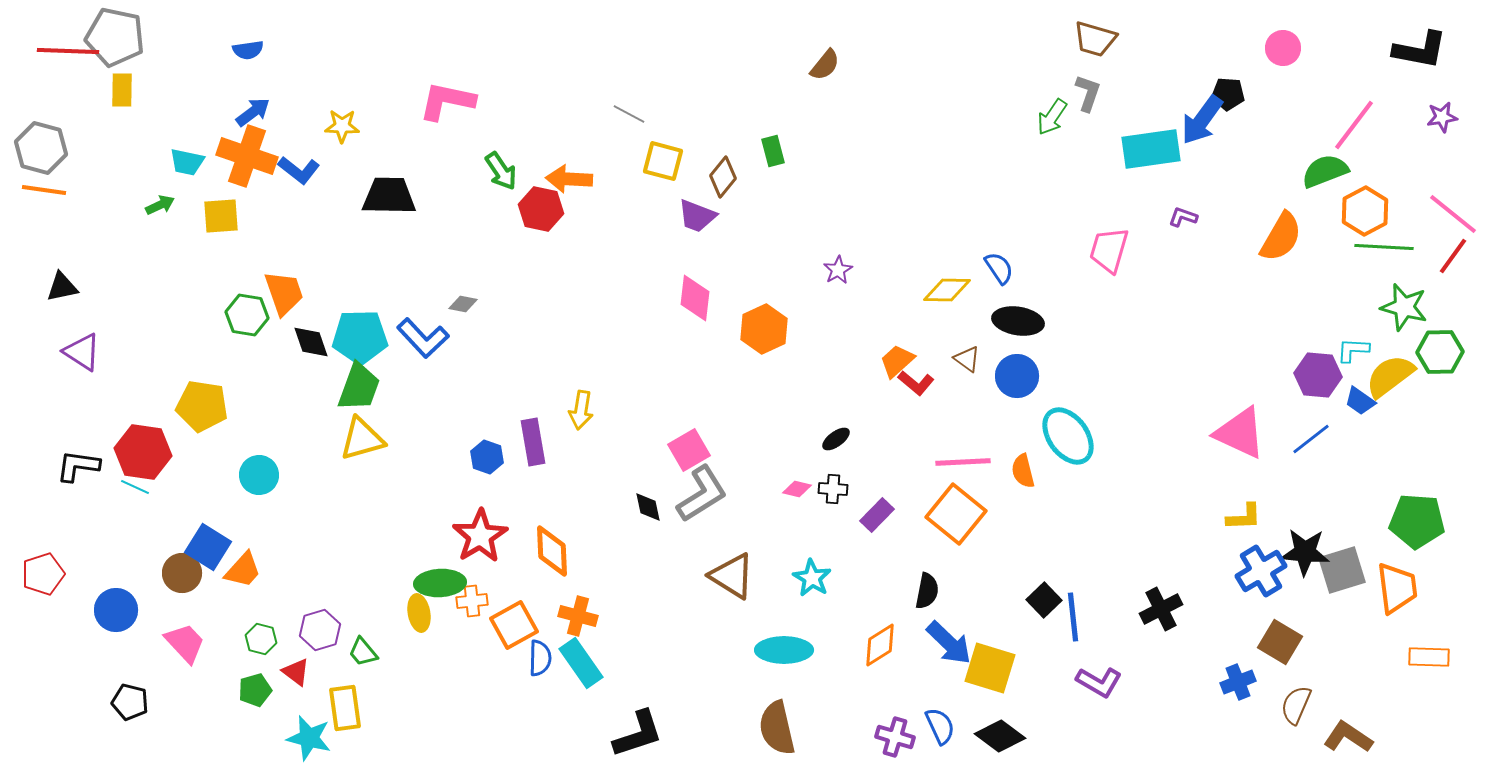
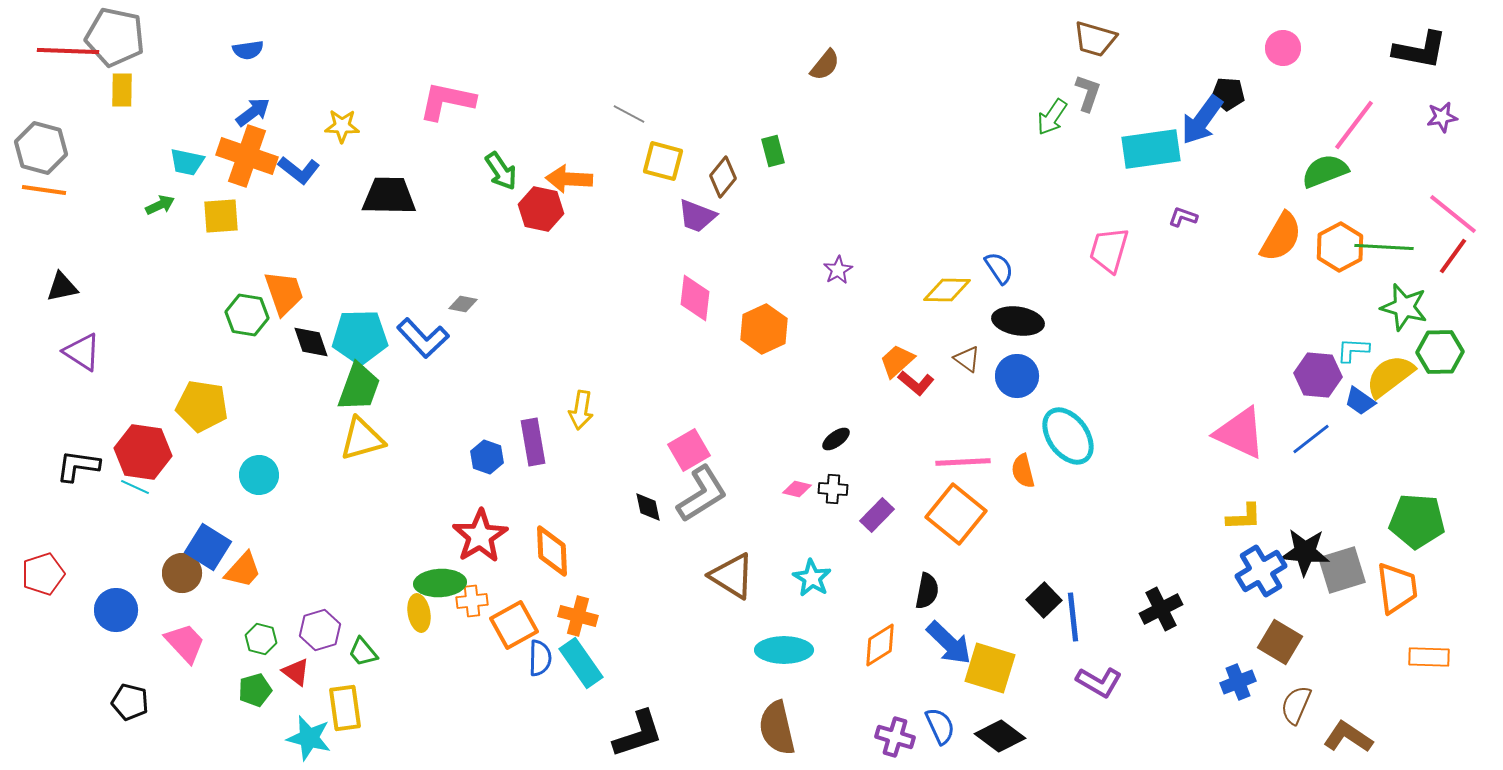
orange hexagon at (1365, 211): moved 25 px left, 36 px down
